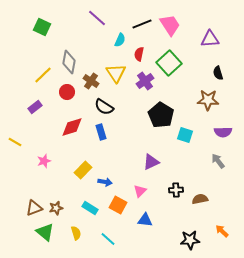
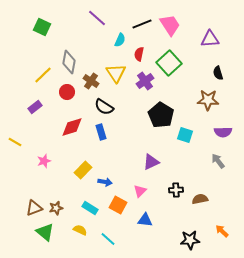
yellow semicircle at (76, 233): moved 4 px right, 3 px up; rotated 48 degrees counterclockwise
